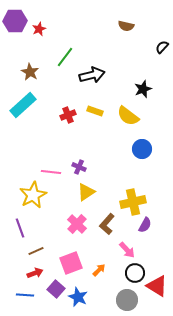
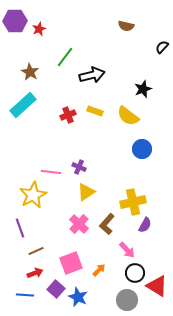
pink cross: moved 2 px right
